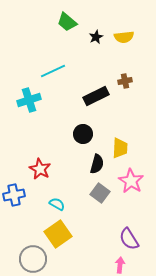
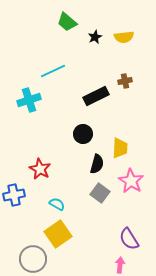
black star: moved 1 px left
